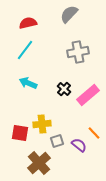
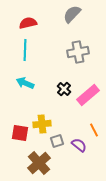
gray semicircle: moved 3 px right
cyan line: rotated 35 degrees counterclockwise
cyan arrow: moved 3 px left
orange line: moved 3 px up; rotated 16 degrees clockwise
